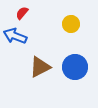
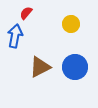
red semicircle: moved 4 px right
blue arrow: rotated 80 degrees clockwise
